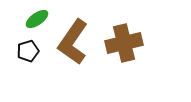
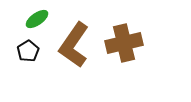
brown L-shape: moved 1 px right, 3 px down
black pentagon: rotated 15 degrees counterclockwise
